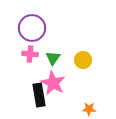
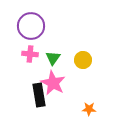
purple circle: moved 1 px left, 2 px up
